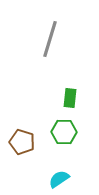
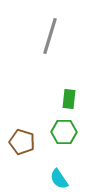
gray line: moved 3 px up
green rectangle: moved 1 px left, 1 px down
cyan semicircle: rotated 90 degrees counterclockwise
